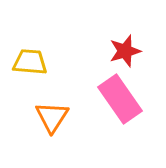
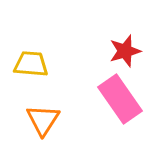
yellow trapezoid: moved 1 px right, 2 px down
orange triangle: moved 9 px left, 3 px down
